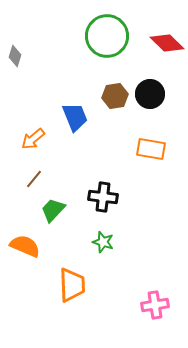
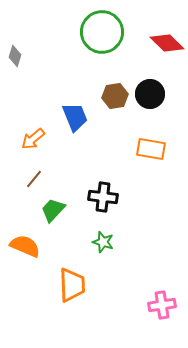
green circle: moved 5 px left, 4 px up
pink cross: moved 7 px right
